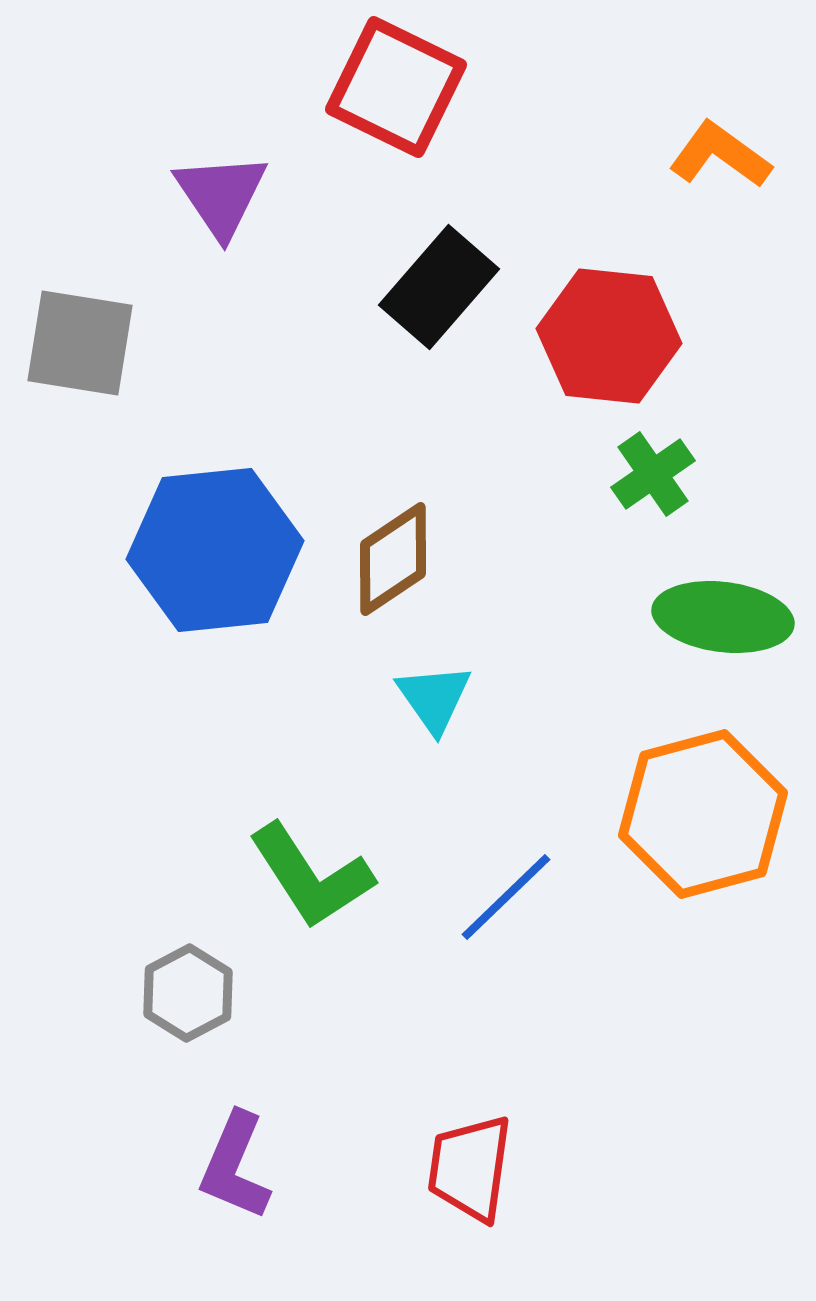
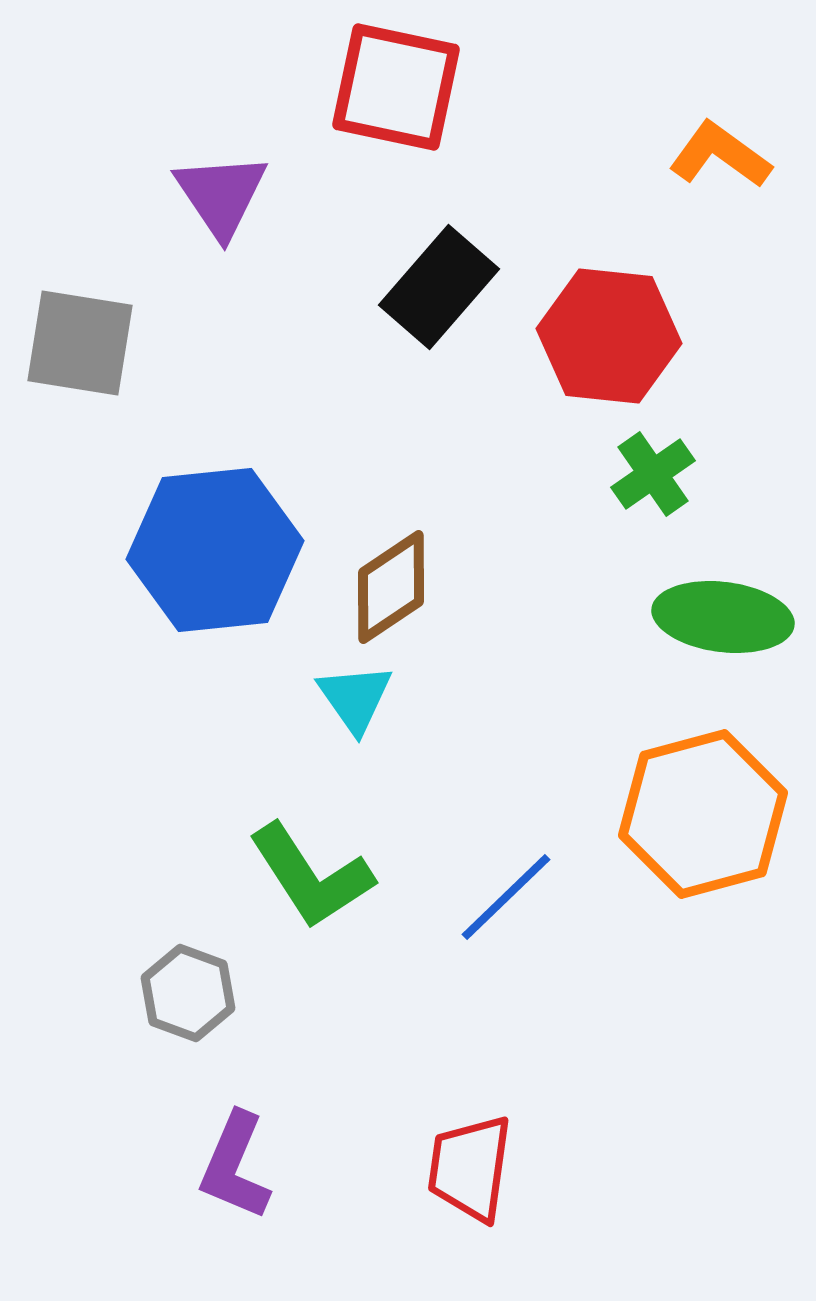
red square: rotated 14 degrees counterclockwise
brown diamond: moved 2 px left, 28 px down
cyan triangle: moved 79 px left
gray hexagon: rotated 12 degrees counterclockwise
